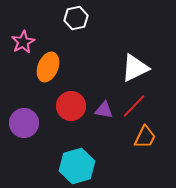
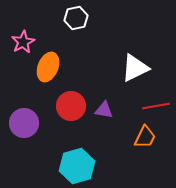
red line: moved 22 px right; rotated 36 degrees clockwise
